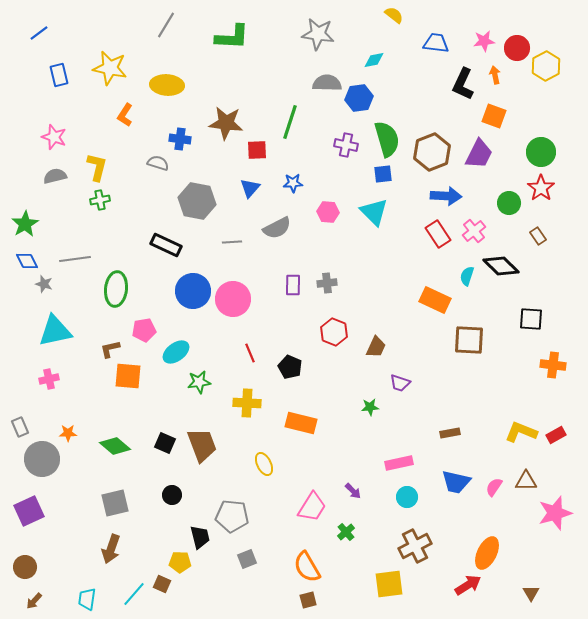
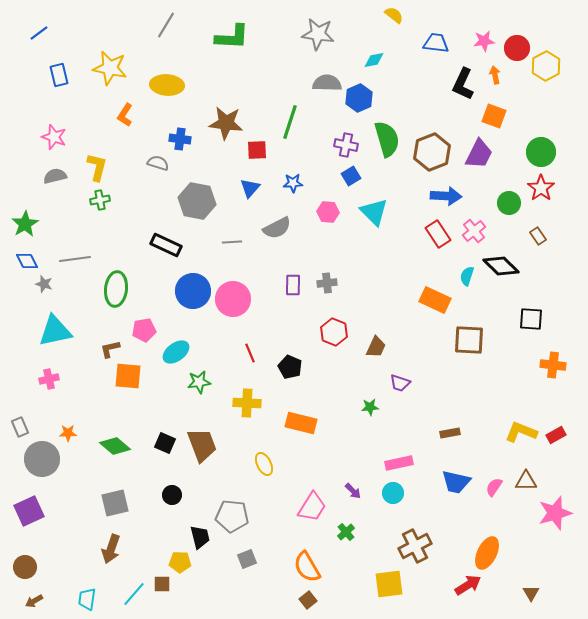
blue hexagon at (359, 98): rotated 16 degrees counterclockwise
blue square at (383, 174): moved 32 px left, 2 px down; rotated 24 degrees counterclockwise
cyan circle at (407, 497): moved 14 px left, 4 px up
brown square at (162, 584): rotated 24 degrees counterclockwise
brown square at (308, 600): rotated 24 degrees counterclockwise
brown arrow at (34, 601): rotated 18 degrees clockwise
